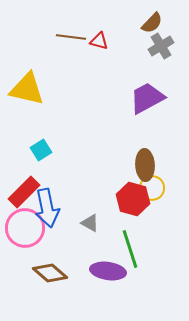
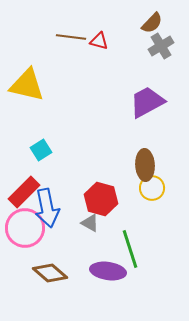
yellow triangle: moved 4 px up
purple trapezoid: moved 4 px down
red hexagon: moved 32 px left
